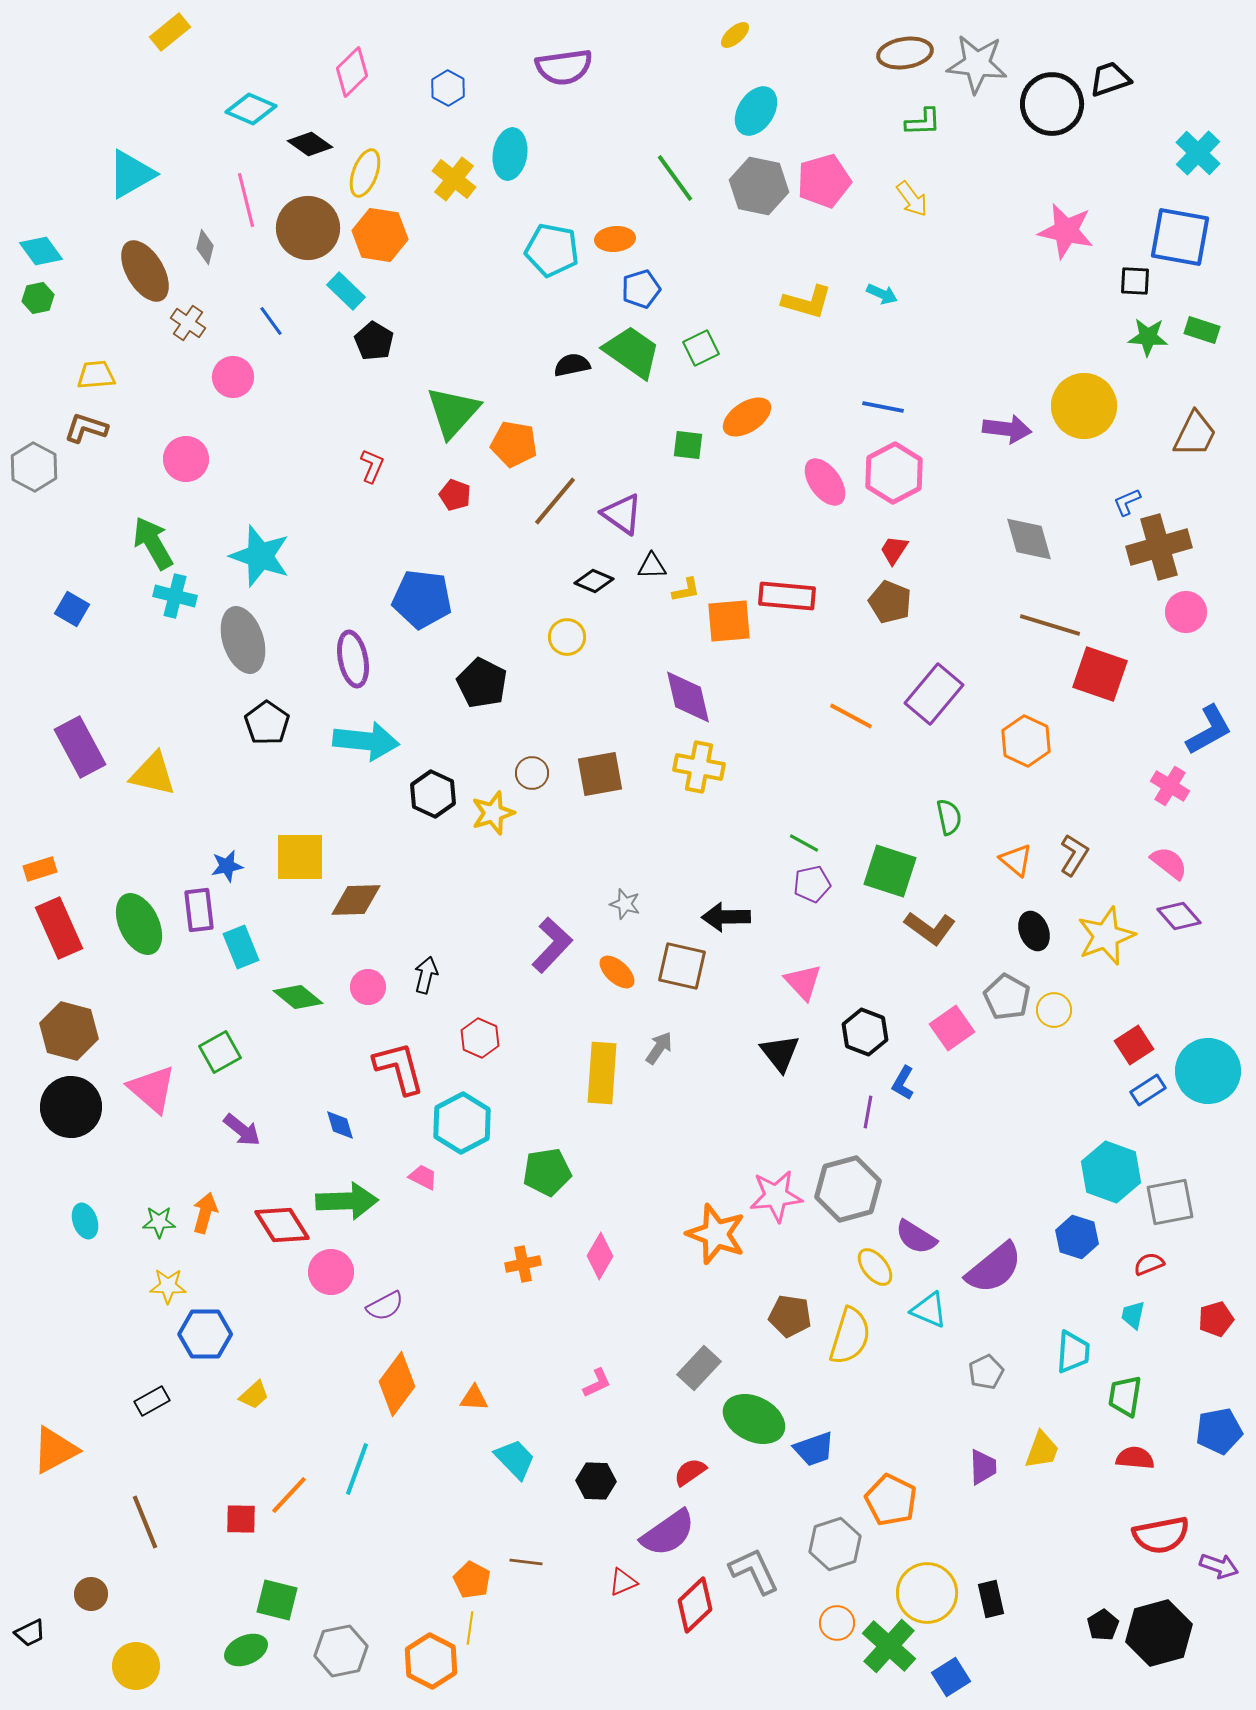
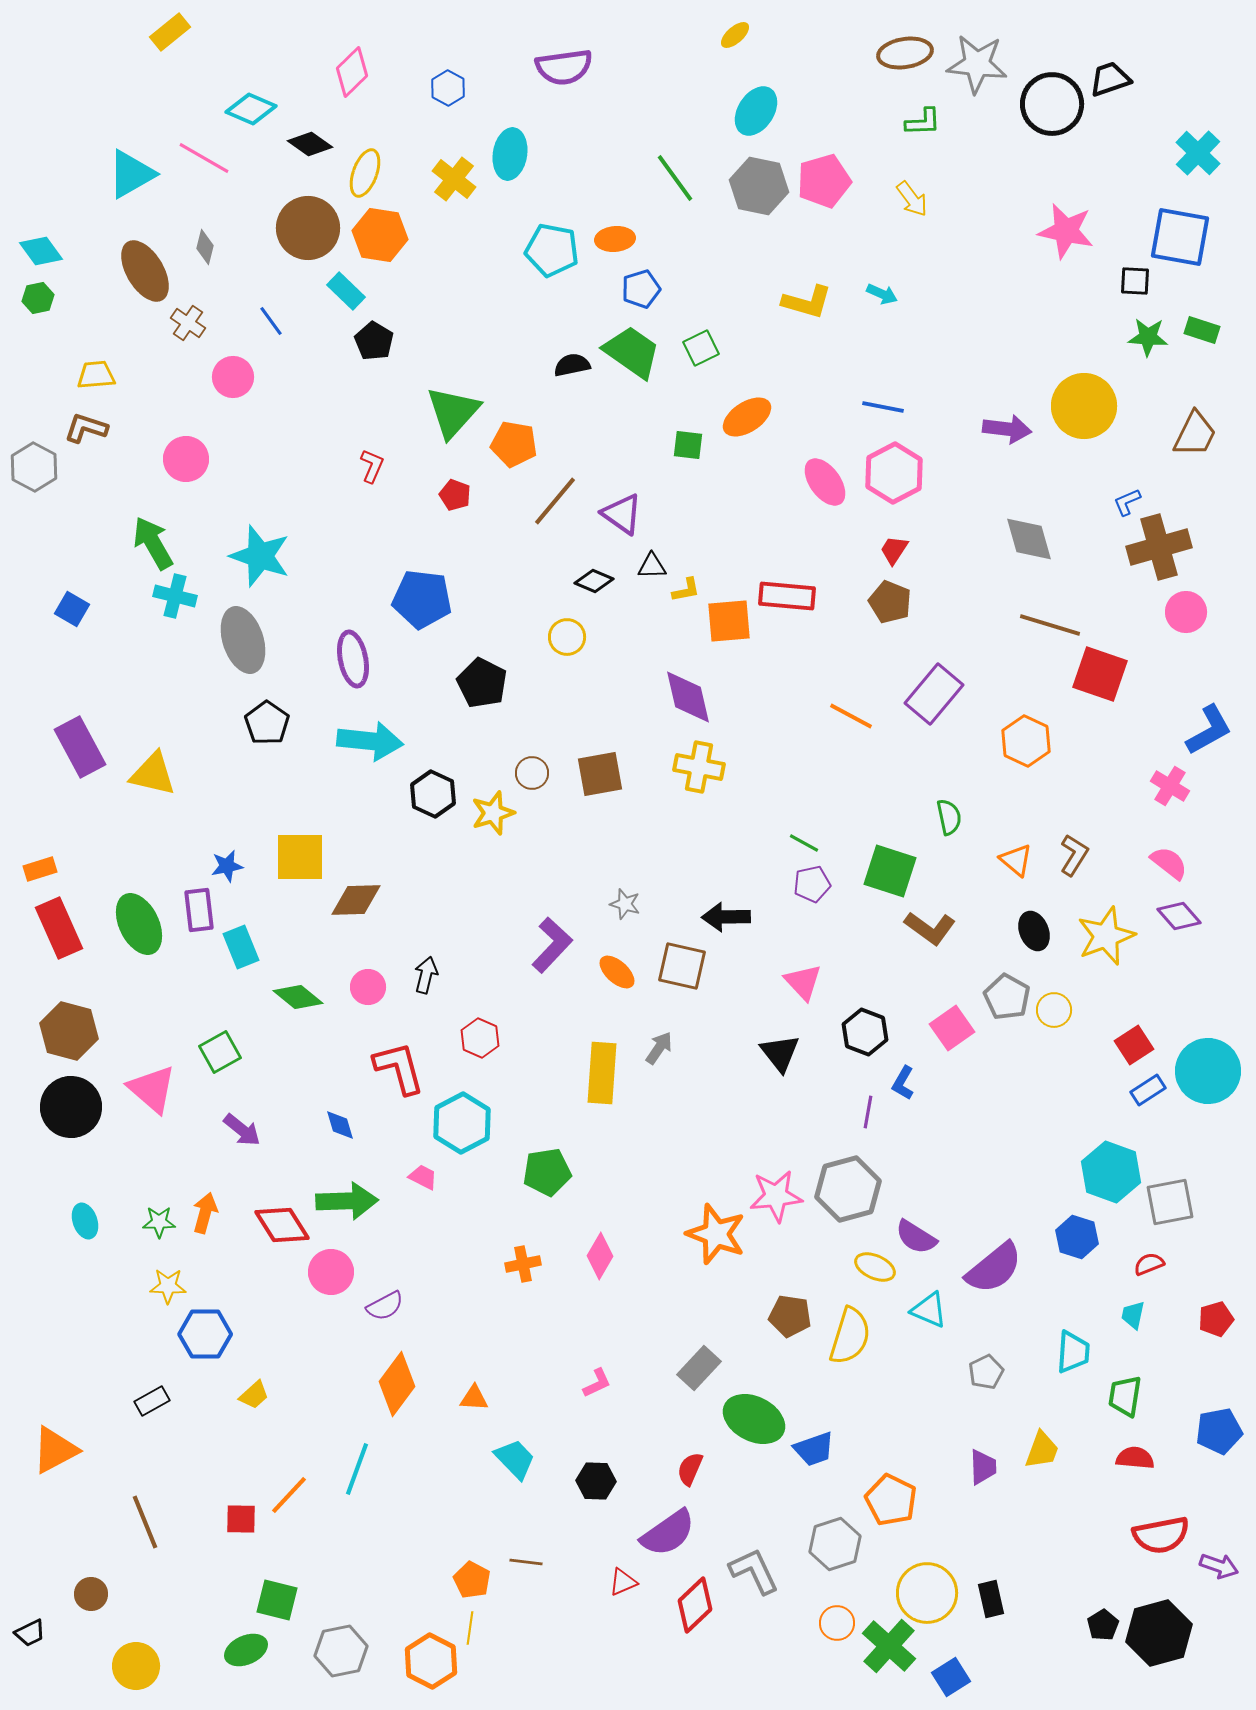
pink line at (246, 200): moved 42 px left, 42 px up; rotated 46 degrees counterclockwise
cyan arrow at (366, 741): moved 4 px right
yellow ellipse at (875, 1267): rotated 27 degrees counterclockwise
red semicircle at (690, 1472): moved 3 px up; rotated 32 degrees counterclockwise
